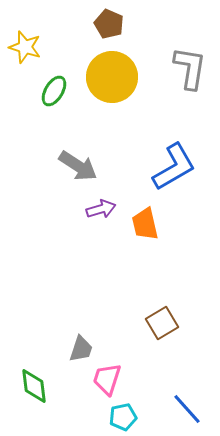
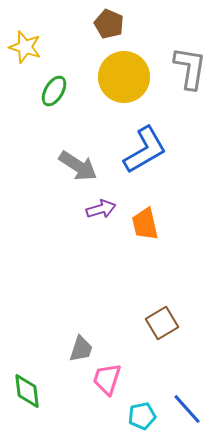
yellow circle: moved 12 px right
blue L-shape: moved 29 px left, 17 px up
green diamond: moved 7 px left, 5 px down
cyan pentagon: moved 19 px right, 1 px up
